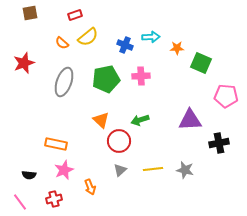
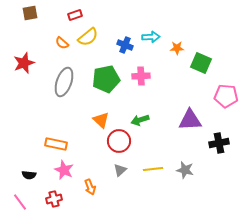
pink star: rotated 24 degrees counterclockwise
